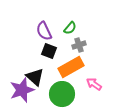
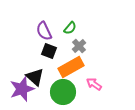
gray cross: moved 1 px down; rotated 24 degrees counterclockwise
purple star: moved 1 px up
green circle: moved 1 px right, 2 px up
